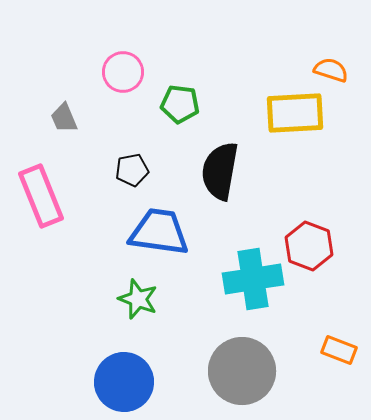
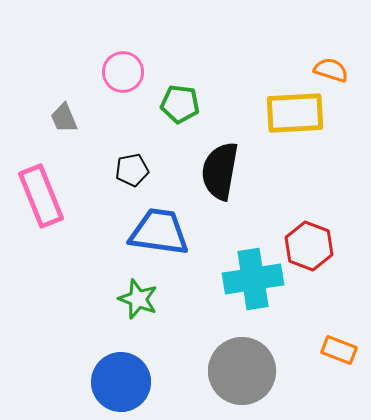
blue circle: moved 3 px left
